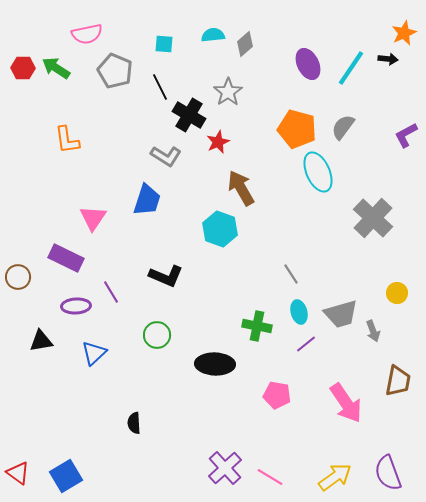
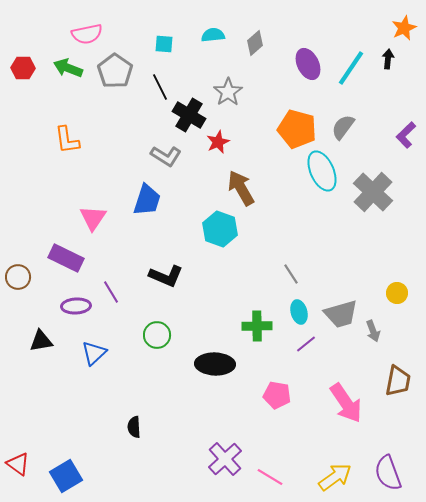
orange star at (404, 33): moved 5 px up
gray diamond at (245, 44): moved 10 px right, 1 px up
black arrow at (388, 59): rotated 90 degrees counterclockwise
green arrow at (56, 68): moved 12 px right; rotated 12 degrees counterclockwise
gray pentagon at (115, 71): rotated 12 degrees clockwise
purple L-shape at (406, 135): rotated 16 degrees counterclockwise
cyan ellipse at (318, 172): moved 4 px right, 1 px up
gray cross at (373, 218): moved 26 px up
green cross at (257, 326): rotated 12 degrees counterclockwise
black semicircle at (134, 423): moved 4 px down
purple cross at (225, 468): moved 9 px up
red triangle at (18, 473): moved 9 px up
